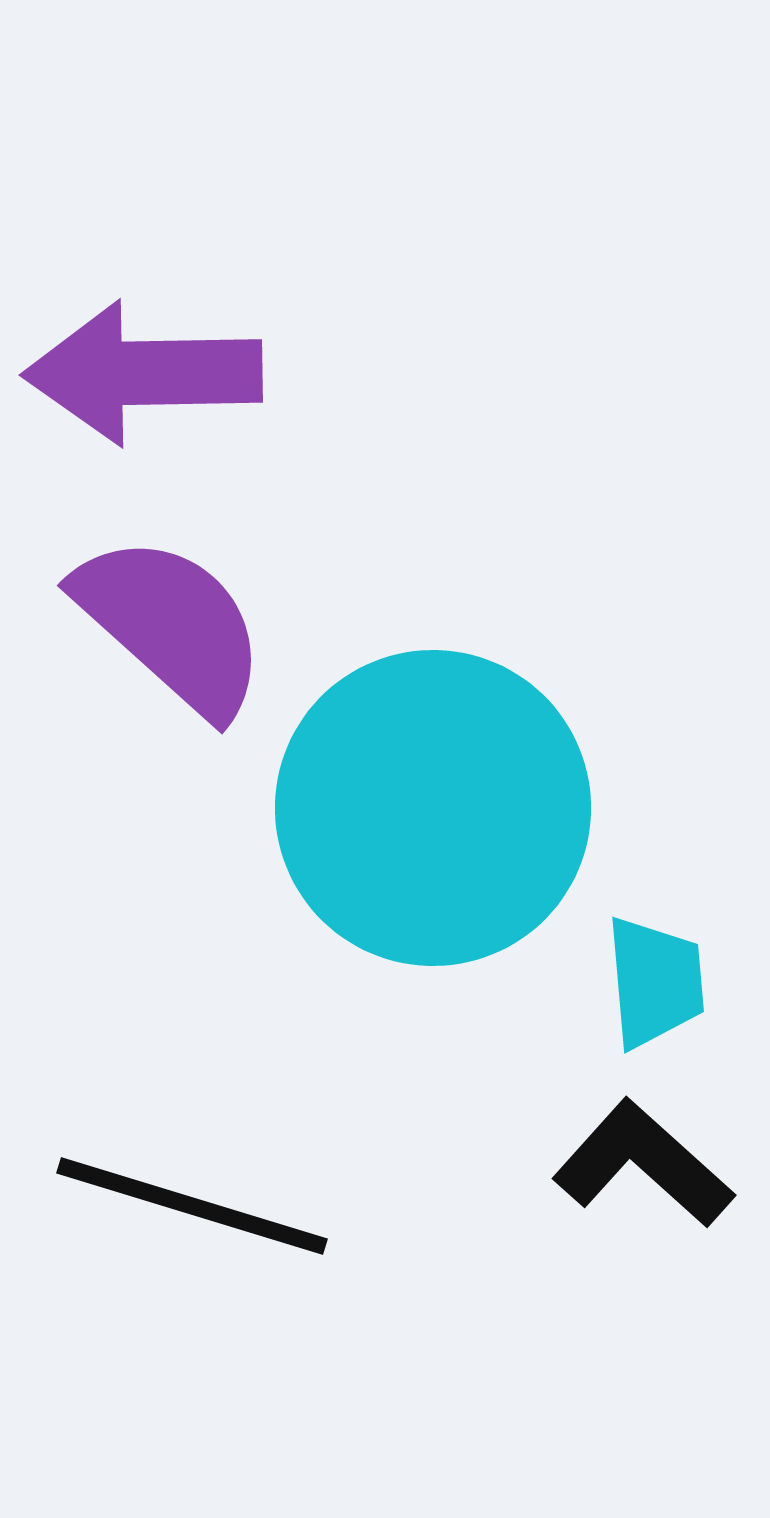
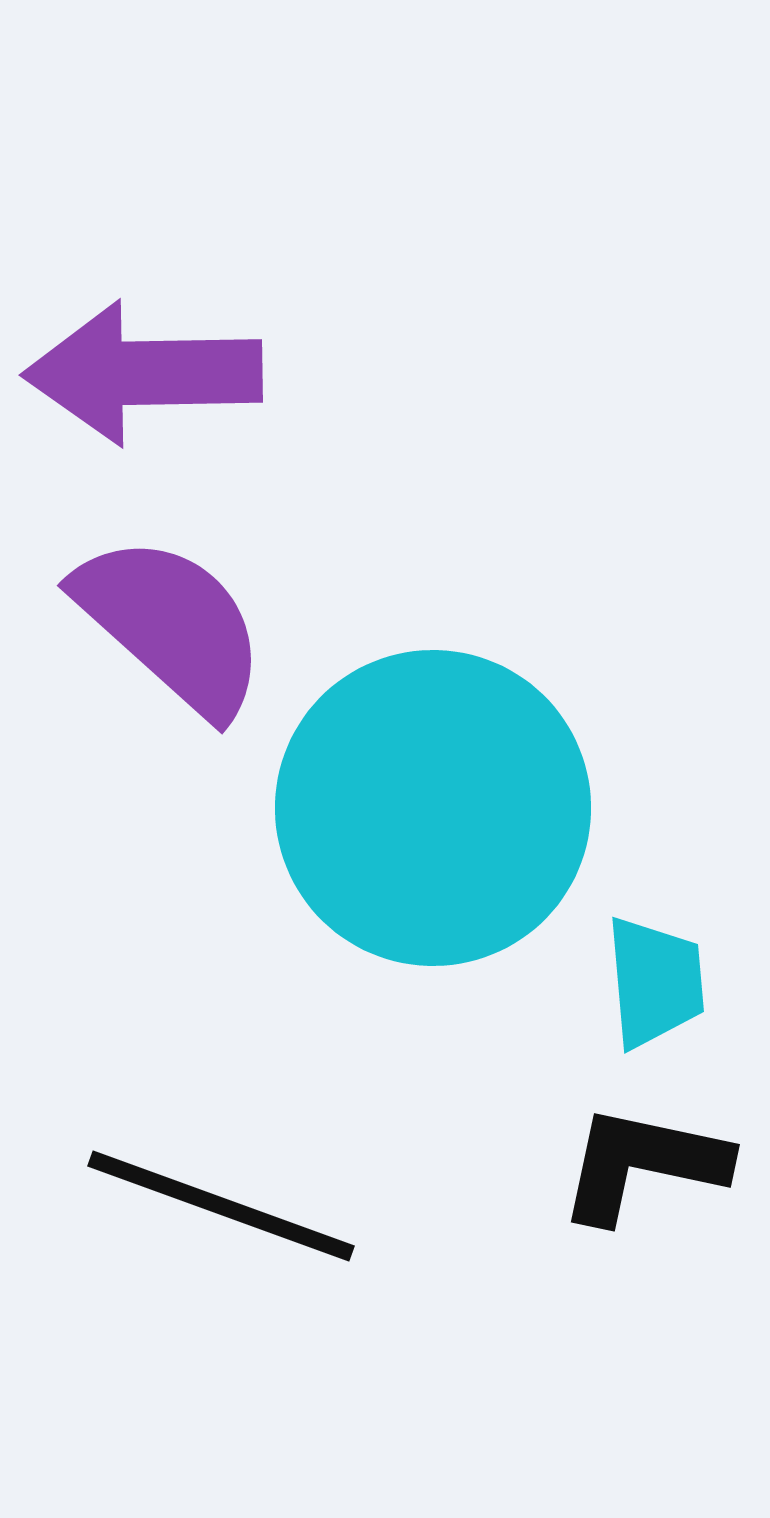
black L-shape: rotated 30 degrees counterclockwise
black line: moved 29 px right; rotated 3 degrees clockwise
